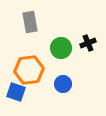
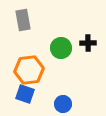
gray rectangle: moved 7 px left, 2 px up
black cross: rotated 21 degrees clockwise
blue circle: moved 20 px down
blue square: moved 9 px right, 2 px down
